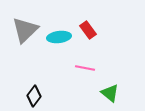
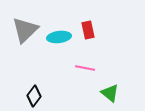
red rectangle: rotated 24 degrees clockwise
